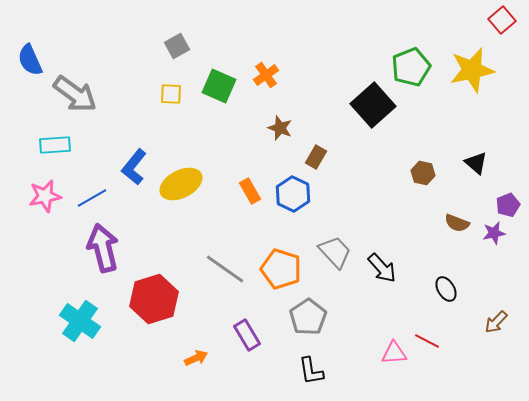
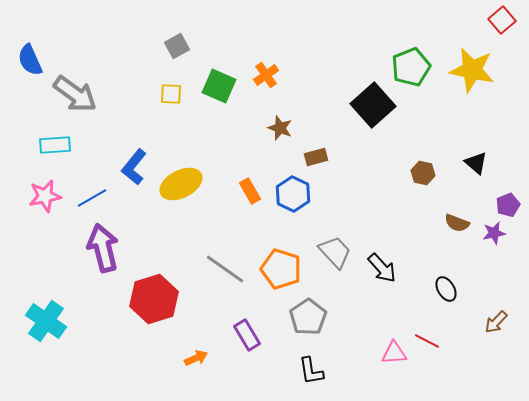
yellow star: rotated 24 degrees clockwise
brown rectangle: rotated 45 degrees clockwise
cyan cross: moved 34 px left
